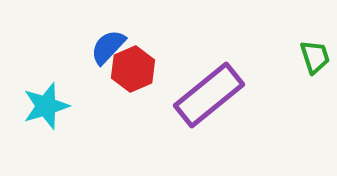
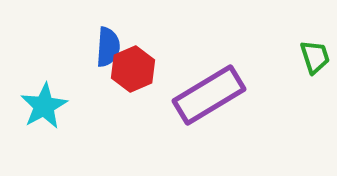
blue semicircle: rotated 141 degrees clockwise
purple rectangle: rotated 8 degrees clockwise
cyan star: moved 2 px left; rotated 12 degrees counterclockwise
